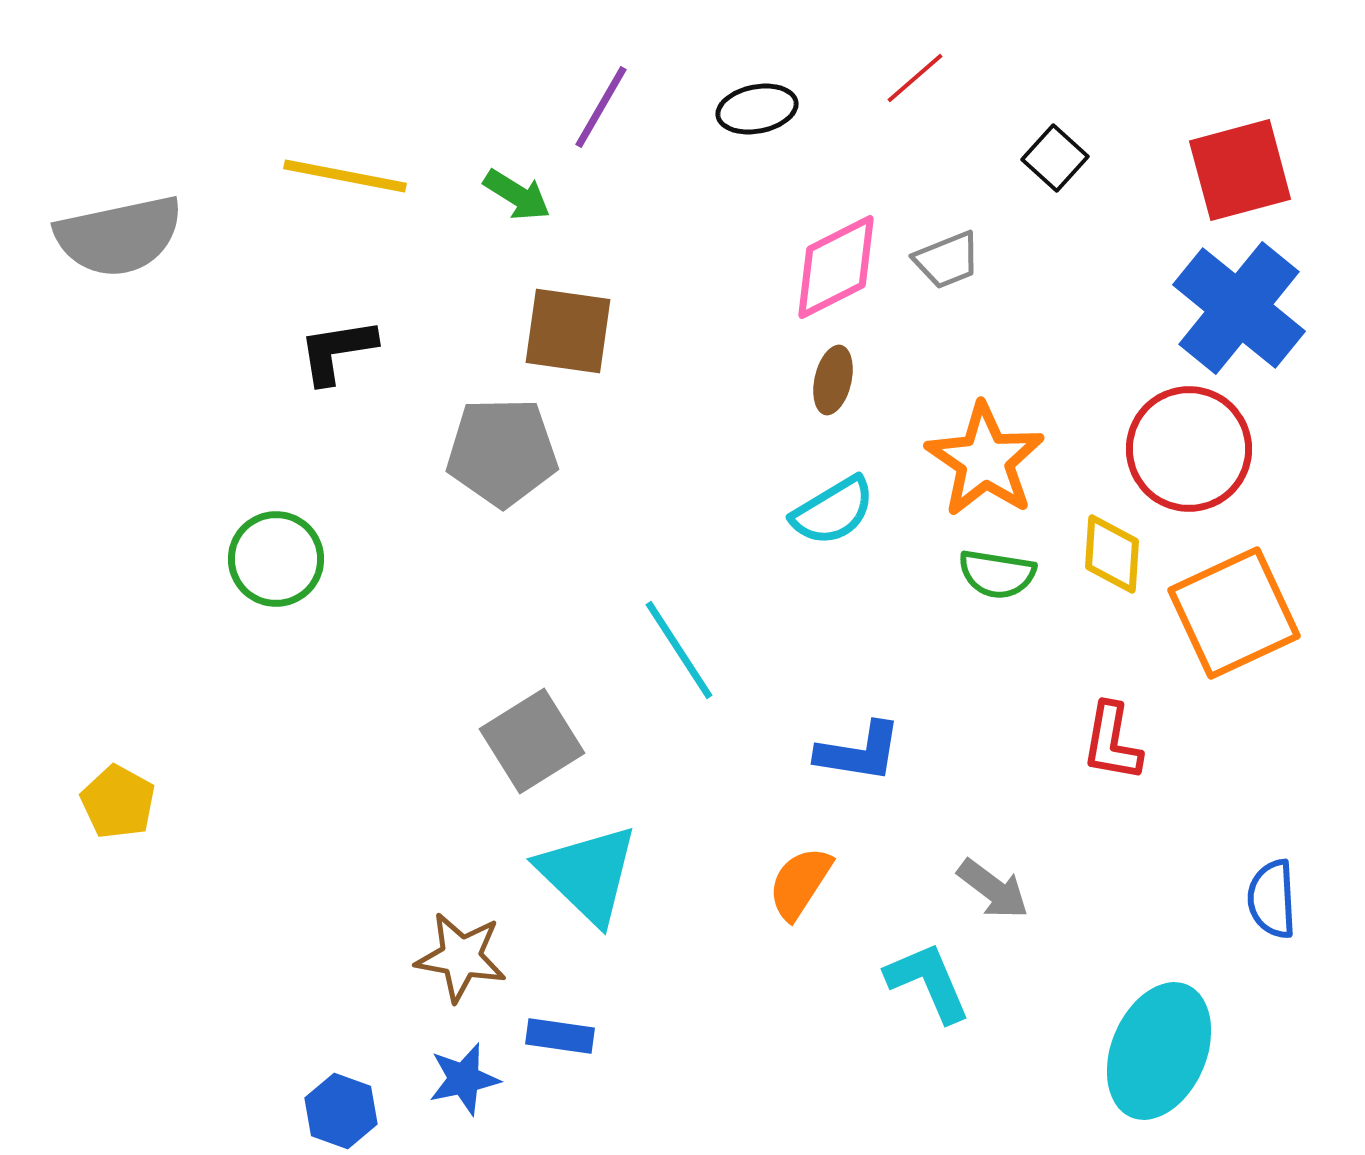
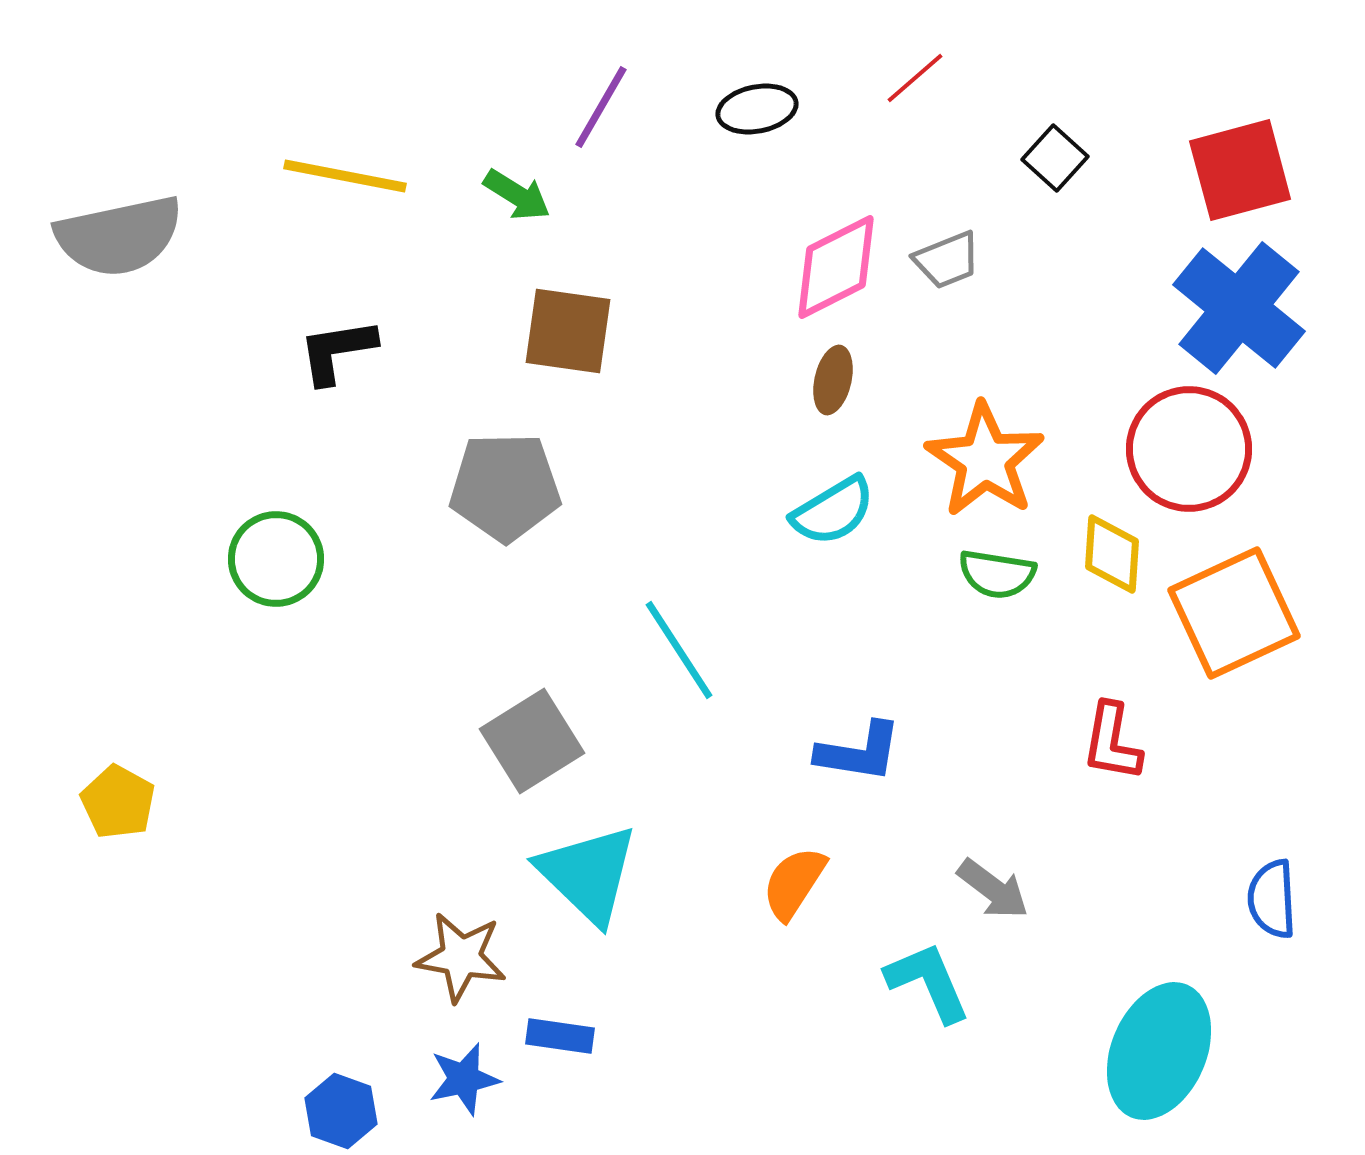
gray pentagon: moved 3 px right, 35 px down
orange semicircle: moved 6 px left
